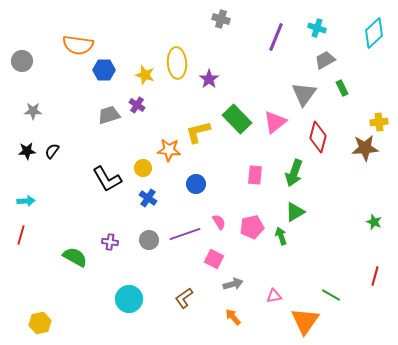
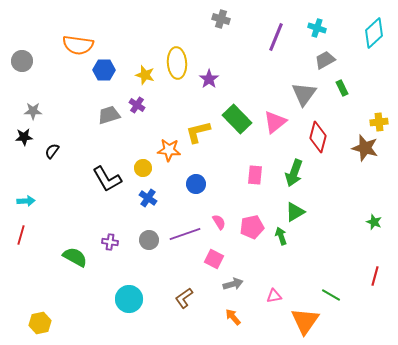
brown star at (365, 148): rotated 20 degrees clockwise
black star at (27, 151): moved 3 px left, 14 px up
